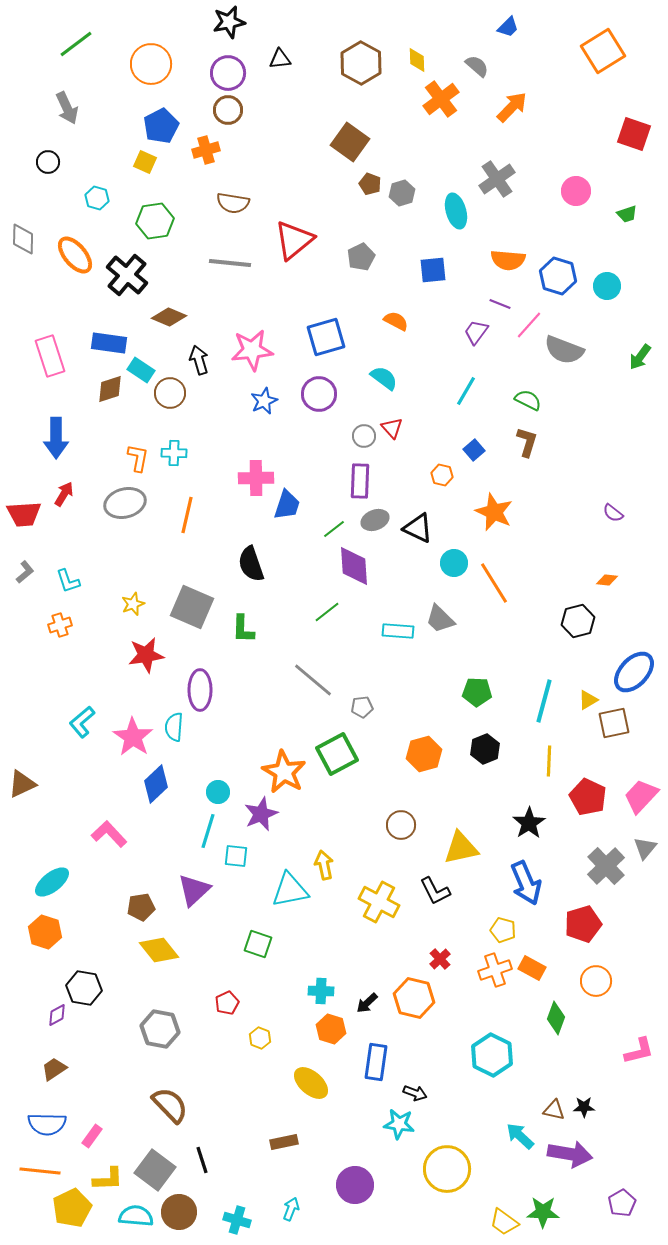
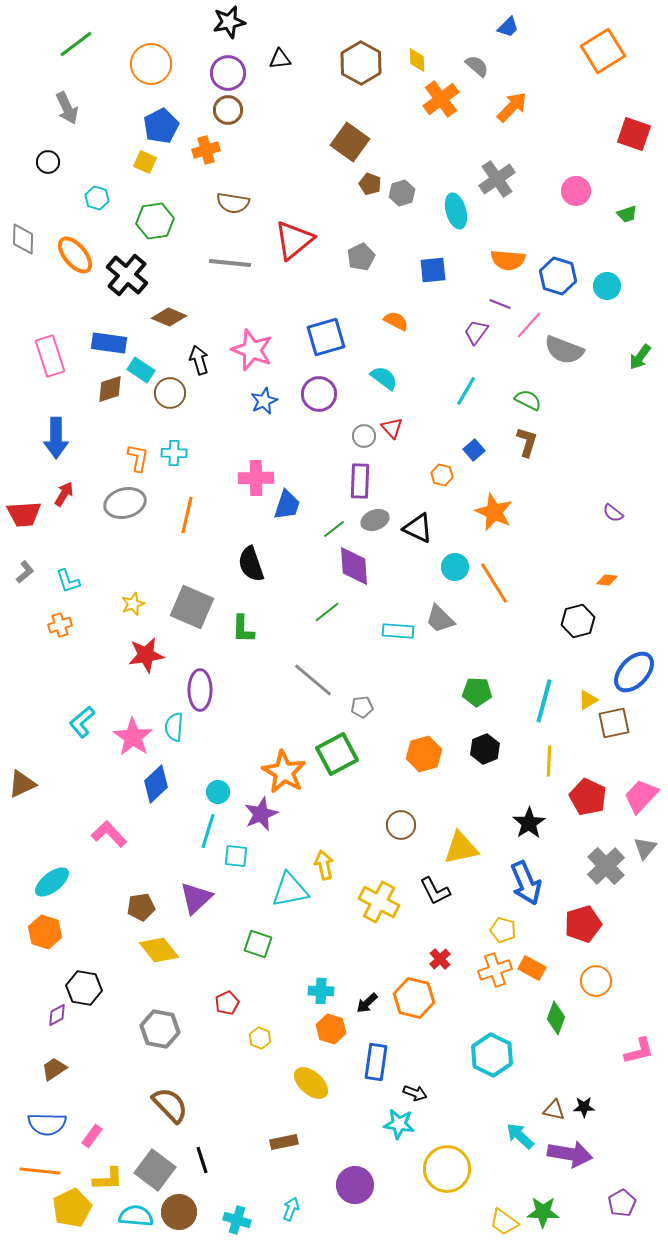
pink star at (252, 350): rotated 27 degrees clockwise
cyan circle at (454, 563): moved 1 px right, 4 px down
purple triangle at (194, 890): moved 2 px right, 8 px down
